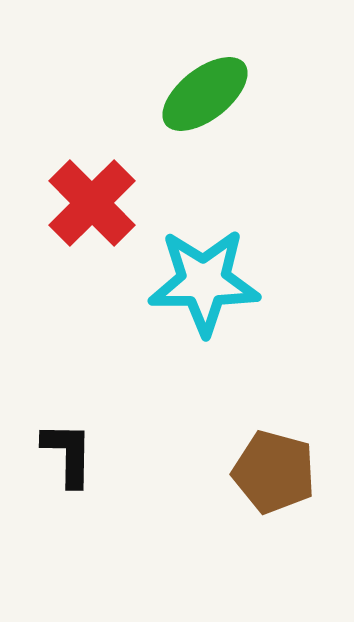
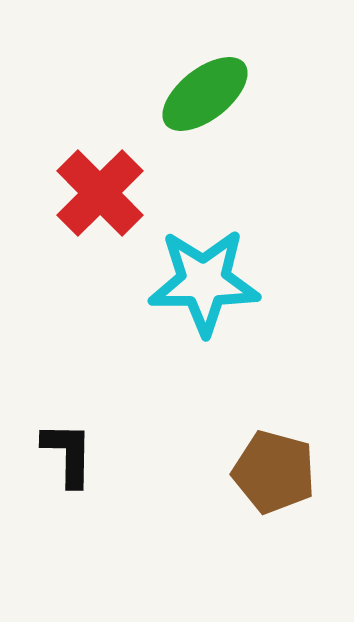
red cross: moved 8 px right, 10 px up
